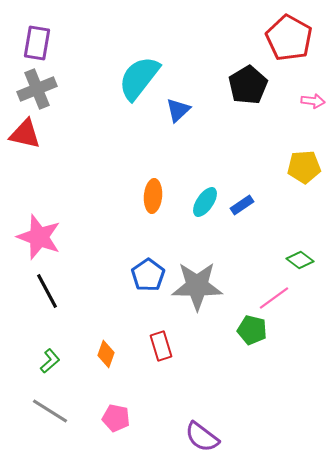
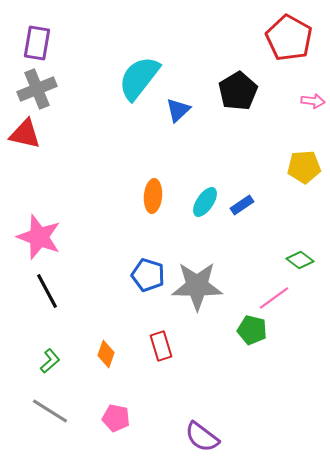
black pentagon: moved 10 px left, 6 px down
blue pentagon: rotated 20 degrees counterclockwise
